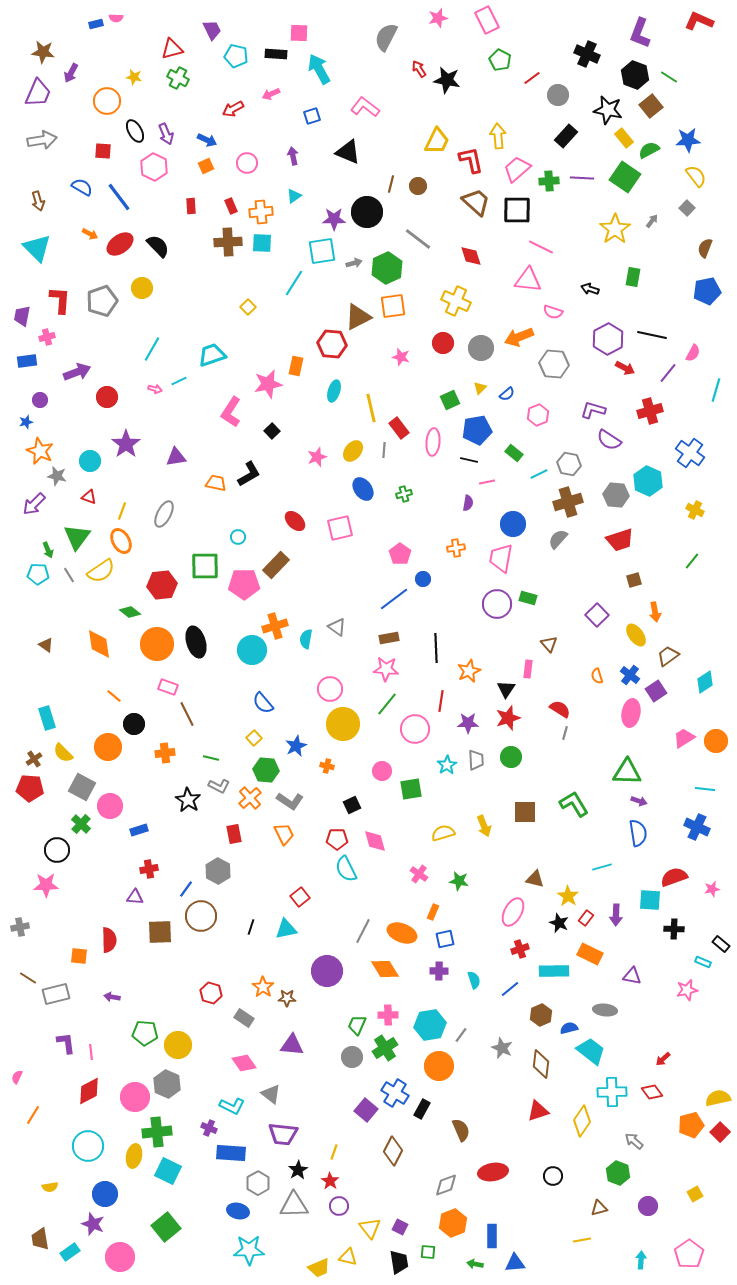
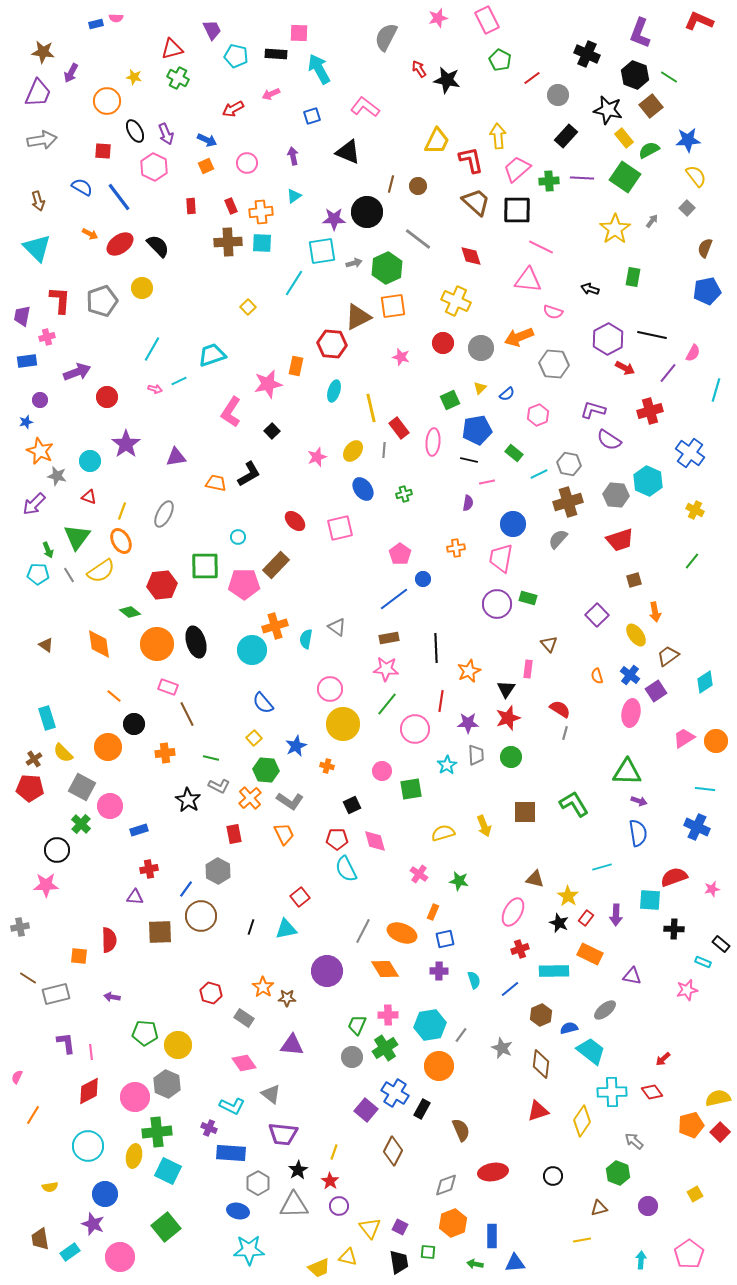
gray trapezoid at (476, 760): moved 5 px up
gray ellipse at (605, 1010): rotated 45 degrees counterclockwise
